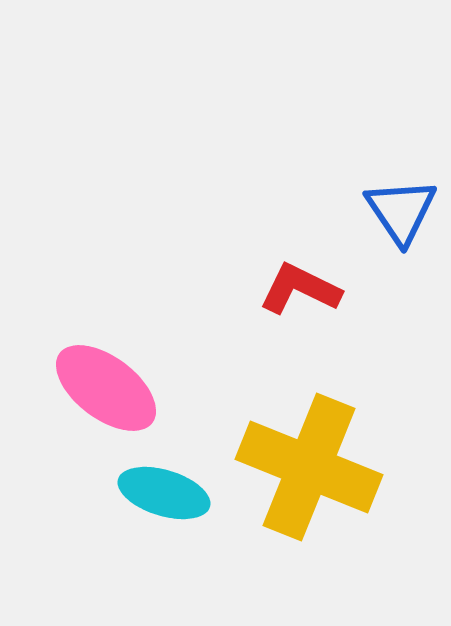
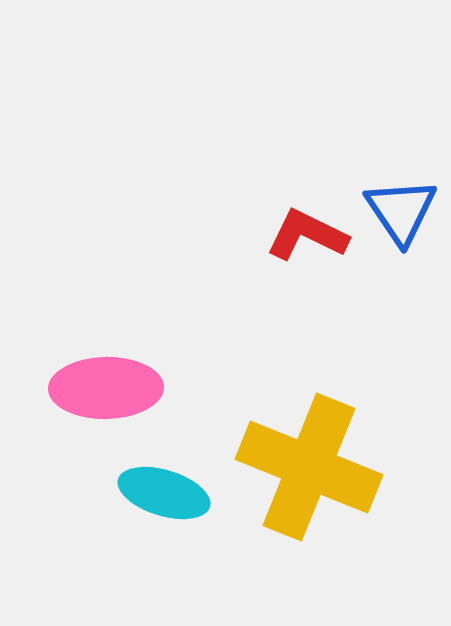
red L-shape: moved 7 px right, 54 px up
pink ellipse: rotated 38 degrees counterclockwise
